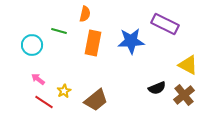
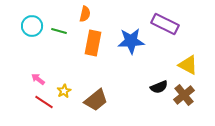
cyan circle: moved 19 px up
black semicircle: moved 2 px right, 1 px up
